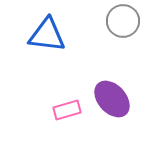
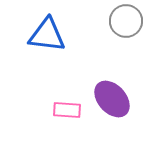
gray circle: moved 3 px right
pink rectangle: rotated 20 degrees clockwise
